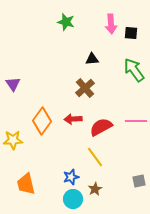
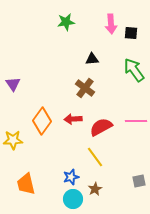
green star: rotated 24 degrees counterclockwise
brown cross: rotated 12 degrees counterclockwise
